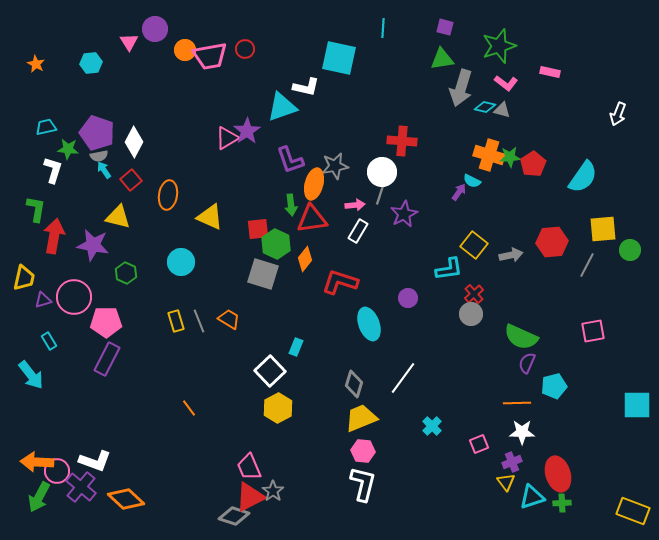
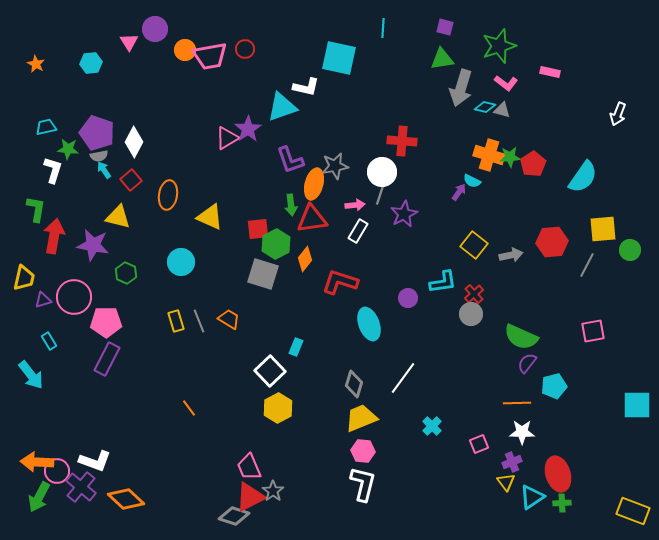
purple star at (247, 131): moved 1 px right, 2 px up
green hexagon at (276, 244): rotated 8 degrees clockwise
cyan L-shape at (449, 269): moved 6 px left, 13 px down
purple semicircle at (527, 363): rotated 15 degrees clockwise
cyan triangle at (532, 497): rotated 16 degrees counterclockwise
